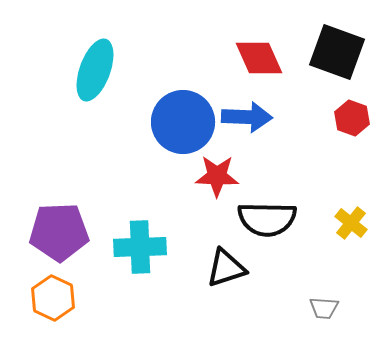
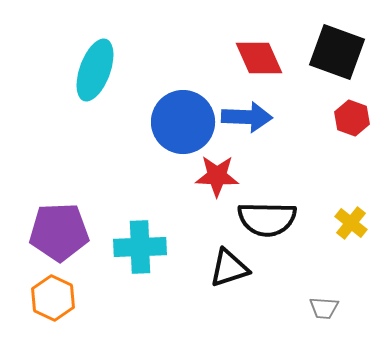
black triangle: moved 3 px right
